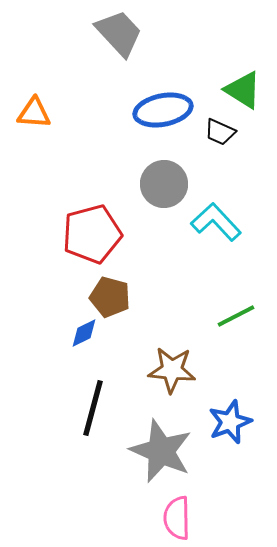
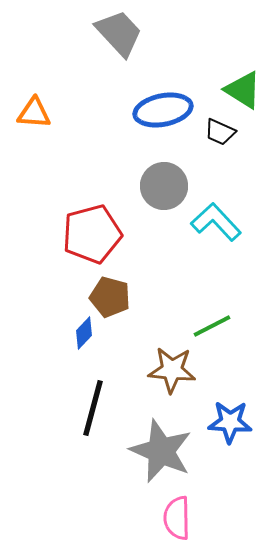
gray circle: moved 2 px down
green line: moved 24 px left, 10 px down
blue diamond: rotated 20 degrees counterclockwise
blue star: rotated 24 degrees clockwise
